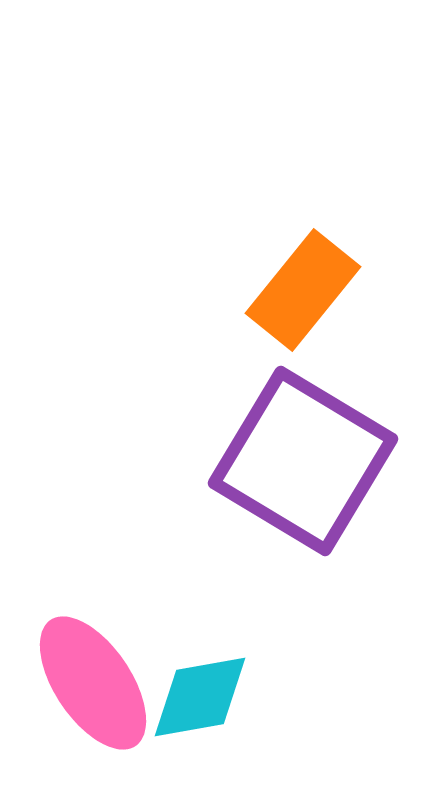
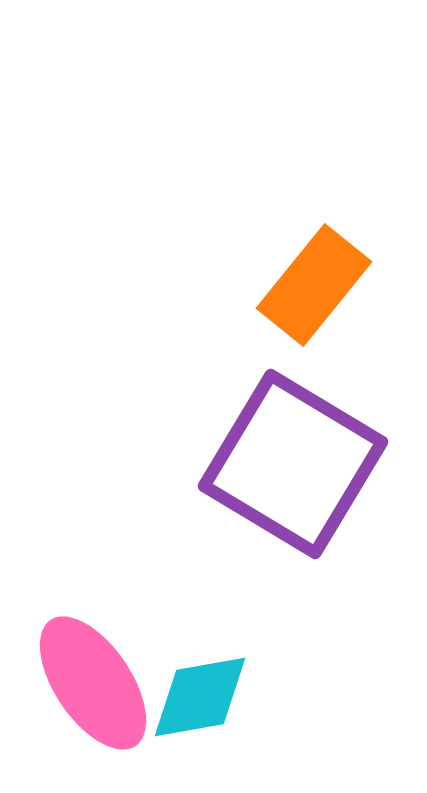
orange rectangle: moved 11 px right, 5 px up
purple square: moved 10 px left, 3 px down
